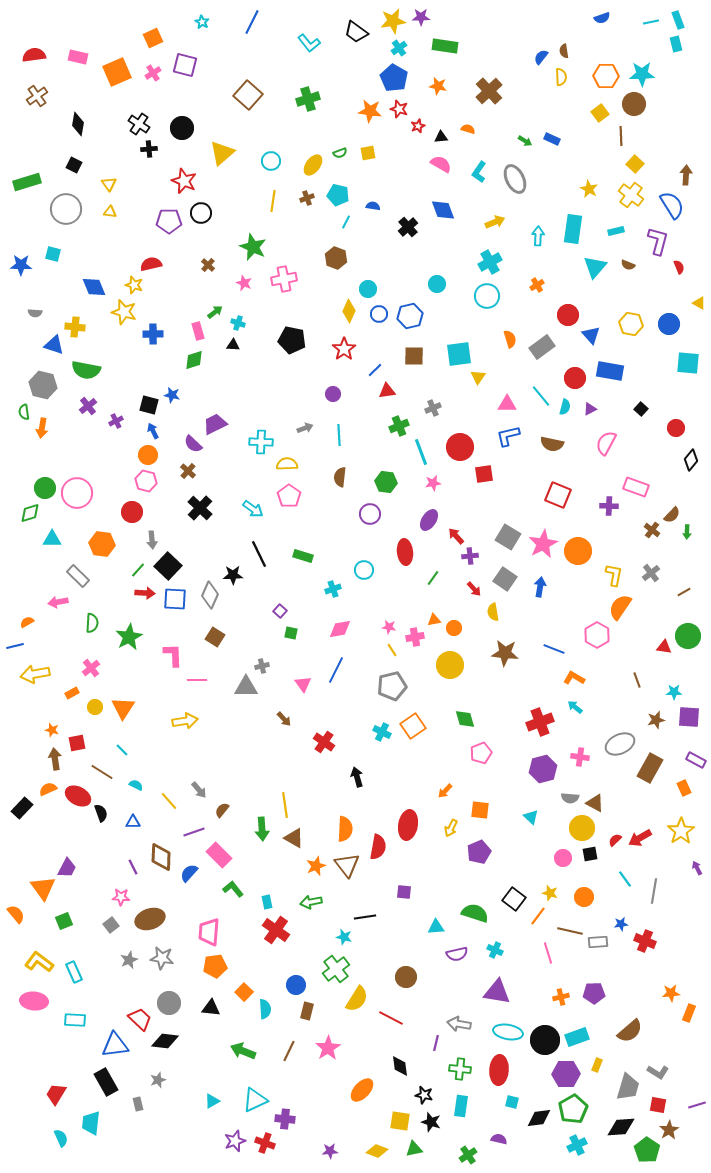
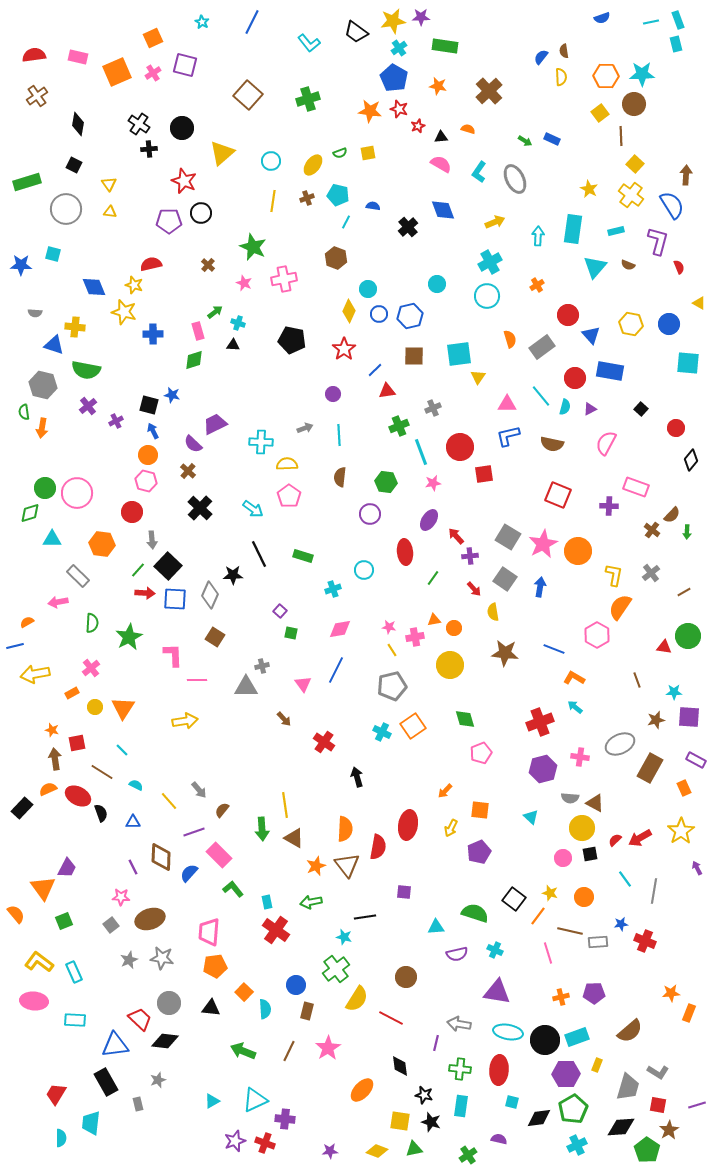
cyan semicircle at (61, 1138): rotated 24 degrees clockwise
